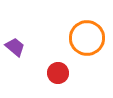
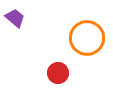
purple trapezoid: moved 29 px up
